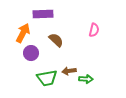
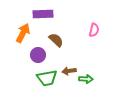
purple circle: moved 7 px right, 2 px down
